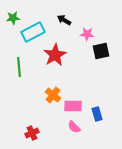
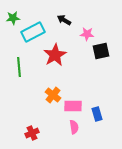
pink semicircle: rotated 144 degrees counterclockwise
